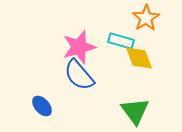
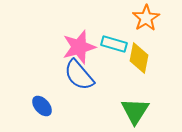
cyan rectangle: moved 7 px left, 3 px down
yellow diamond: rotated 32 degrees clockwise
green triangle: rotated 8 degrees clockwise
